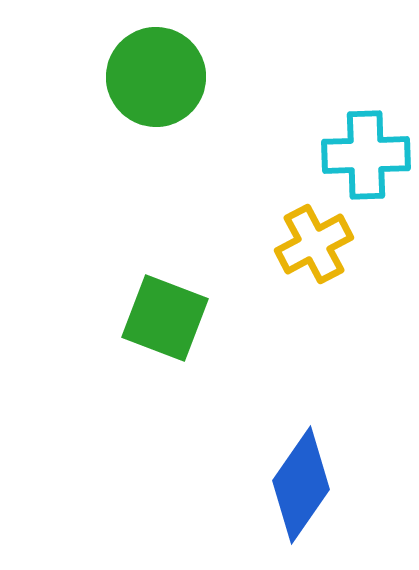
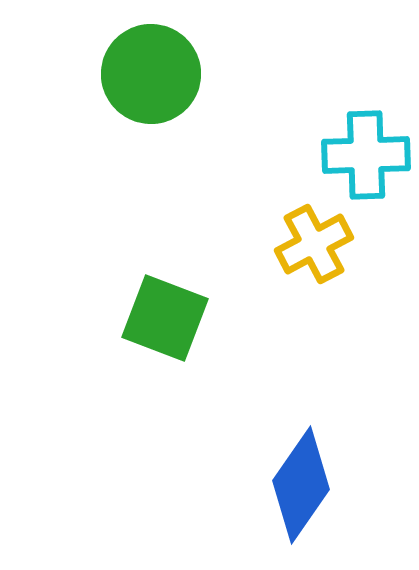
green circle: moved 5 px left, 3 px up
